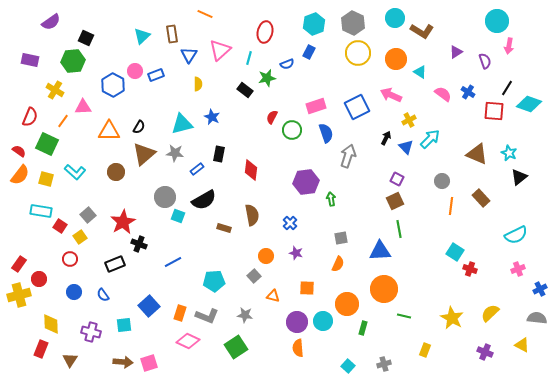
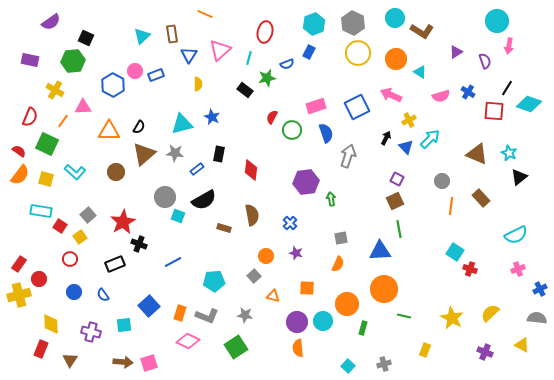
pink semicircle at (443, 94): moved 2 px left, 2 px down; rotated 126 degrees clockwise
